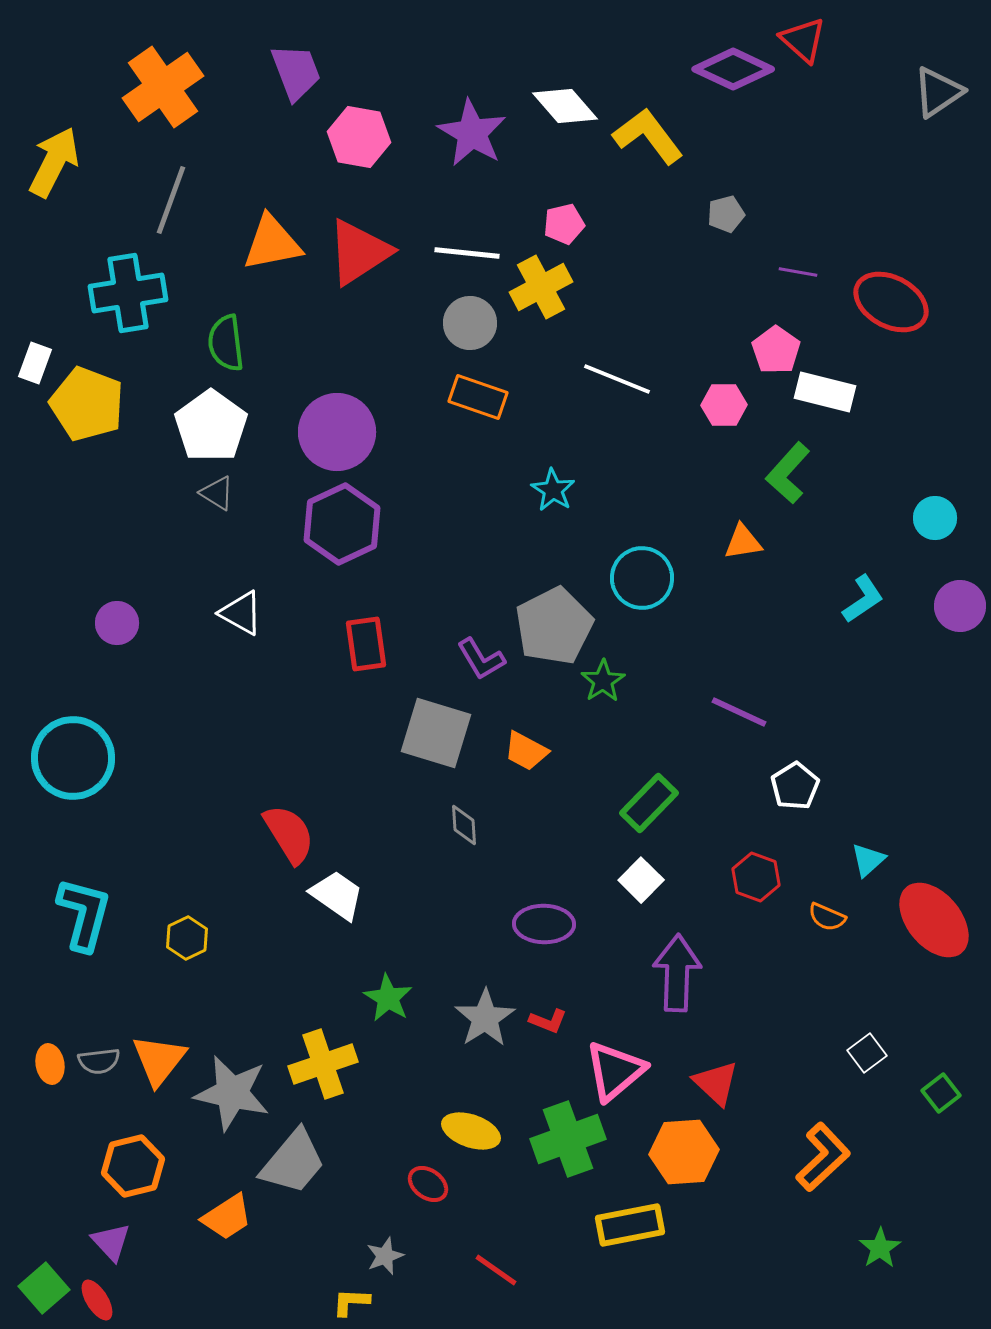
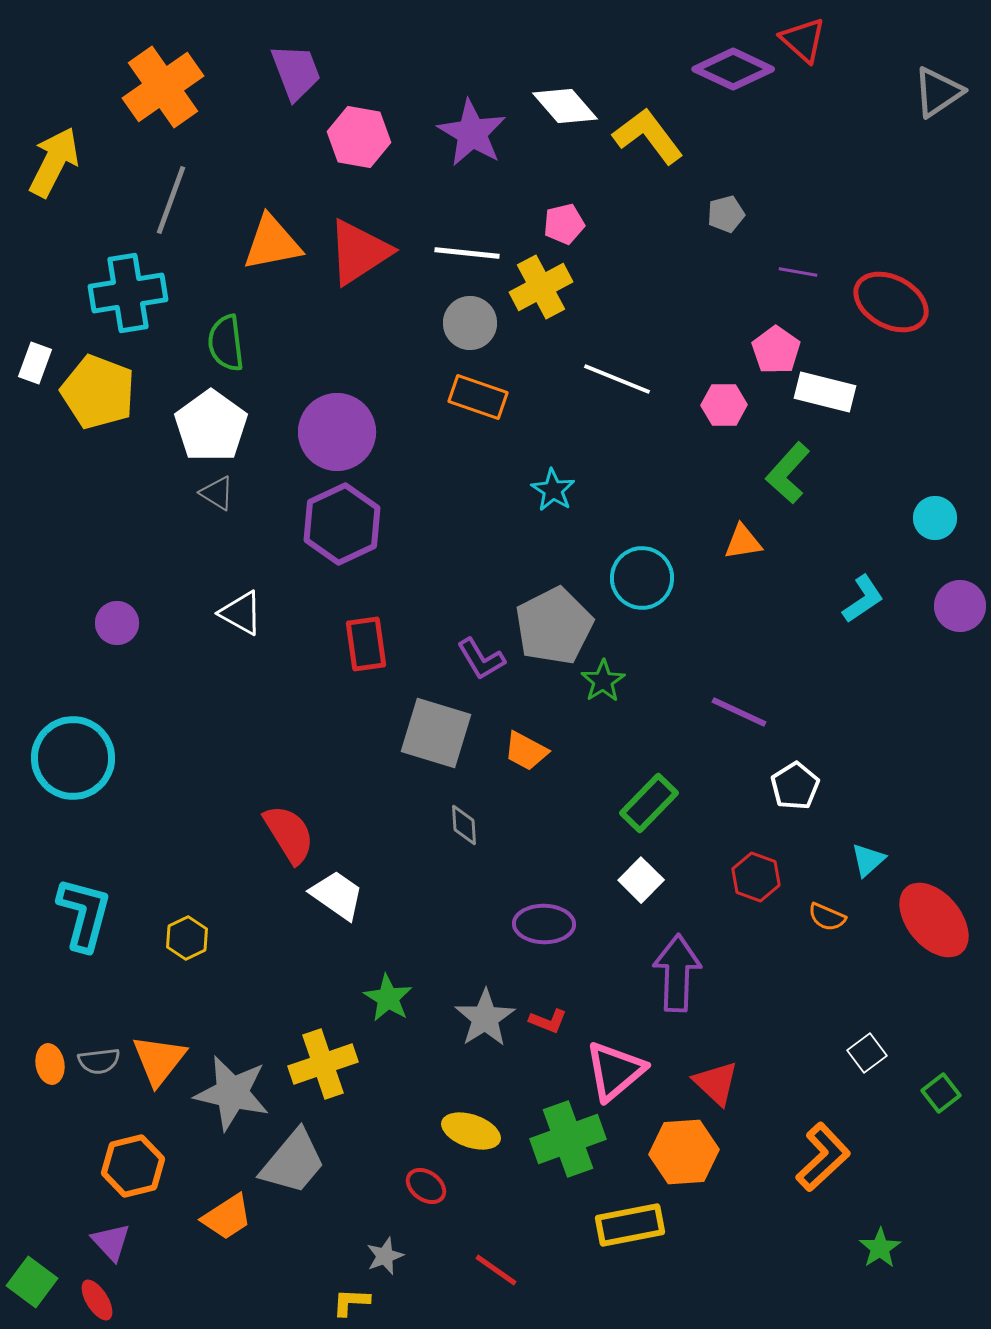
yellow pentagon at (87, 404): moved 11 px right, 12 px up
red ellipse at (428, 1184): moved 2 px left, 2 px down
green square at (44, 1288): moved 12 px left, 6 px up; rotated 12 degrees counterclockwise
